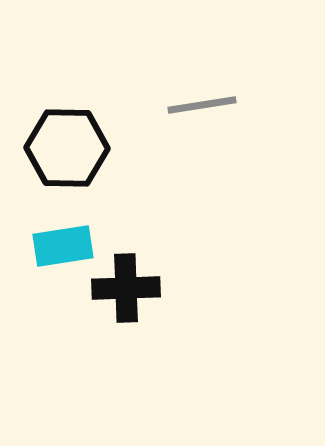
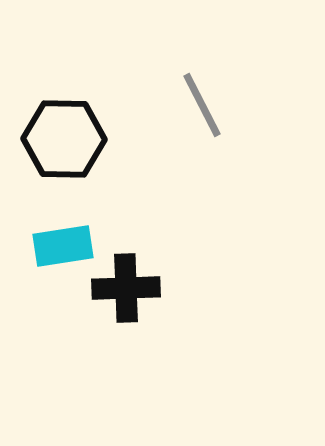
gray line: rotated 72 degrees clockwise
black hexagon: moved 3 px left, 9 px up
